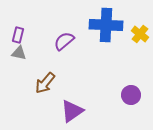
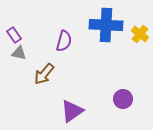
purple rectangle: moved 4 px left; rotated 49 degrees counterclockwise
purple semicircle: rotated 145 degrees clockwise
brown arrow: moved 1 px left, 9 px up
purple circle: moved 8 px left, 4 px down
